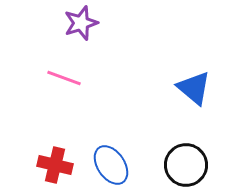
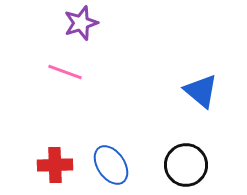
pink line: moved 1 px right, 6 px up
blue triangle: moved 7 px right, 3 px down
red cross: rotated 16 degrees counterclockwise
